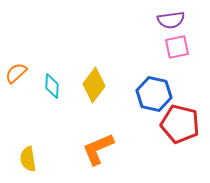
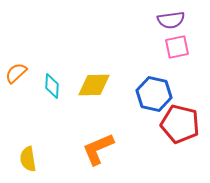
yellow diamond: rotated 52 degrees clockwise
